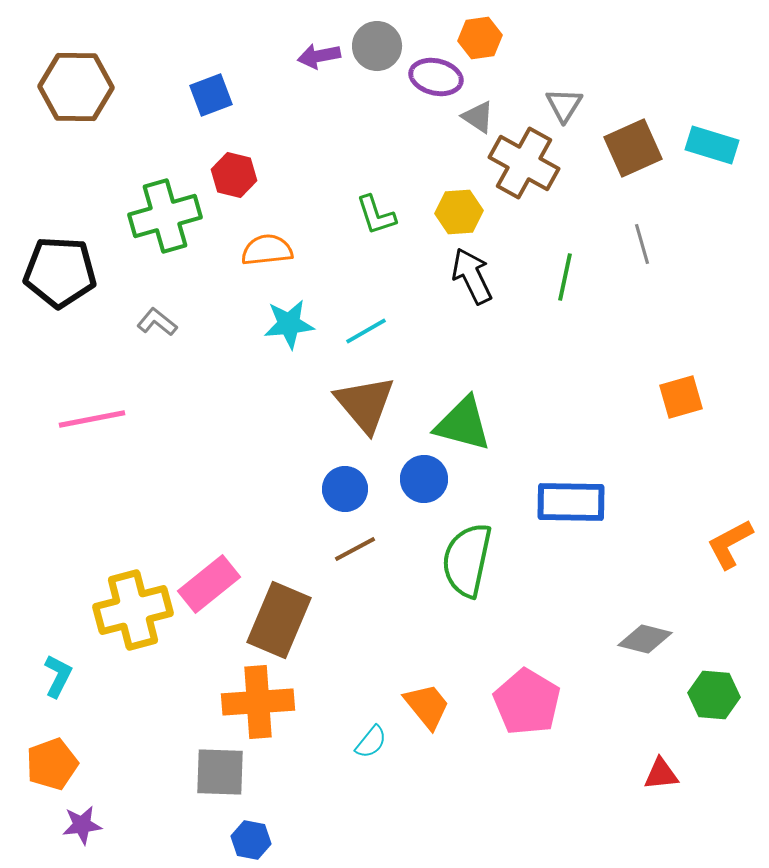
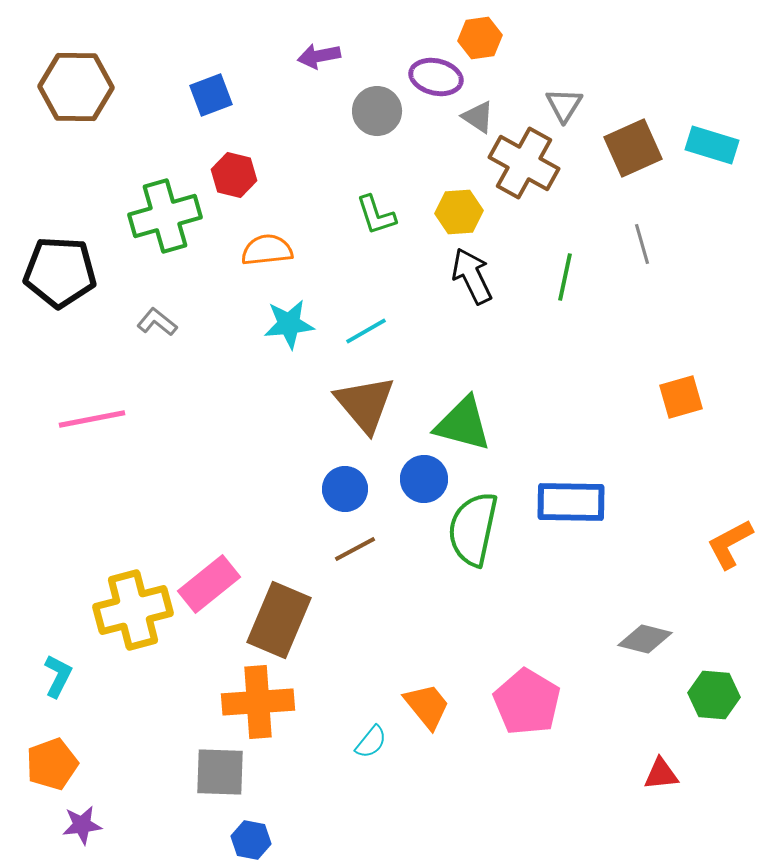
gray circle at (377, 46): moved 65 px down
green semicircle at (467, 560): moved 6 px right, 31 px up
